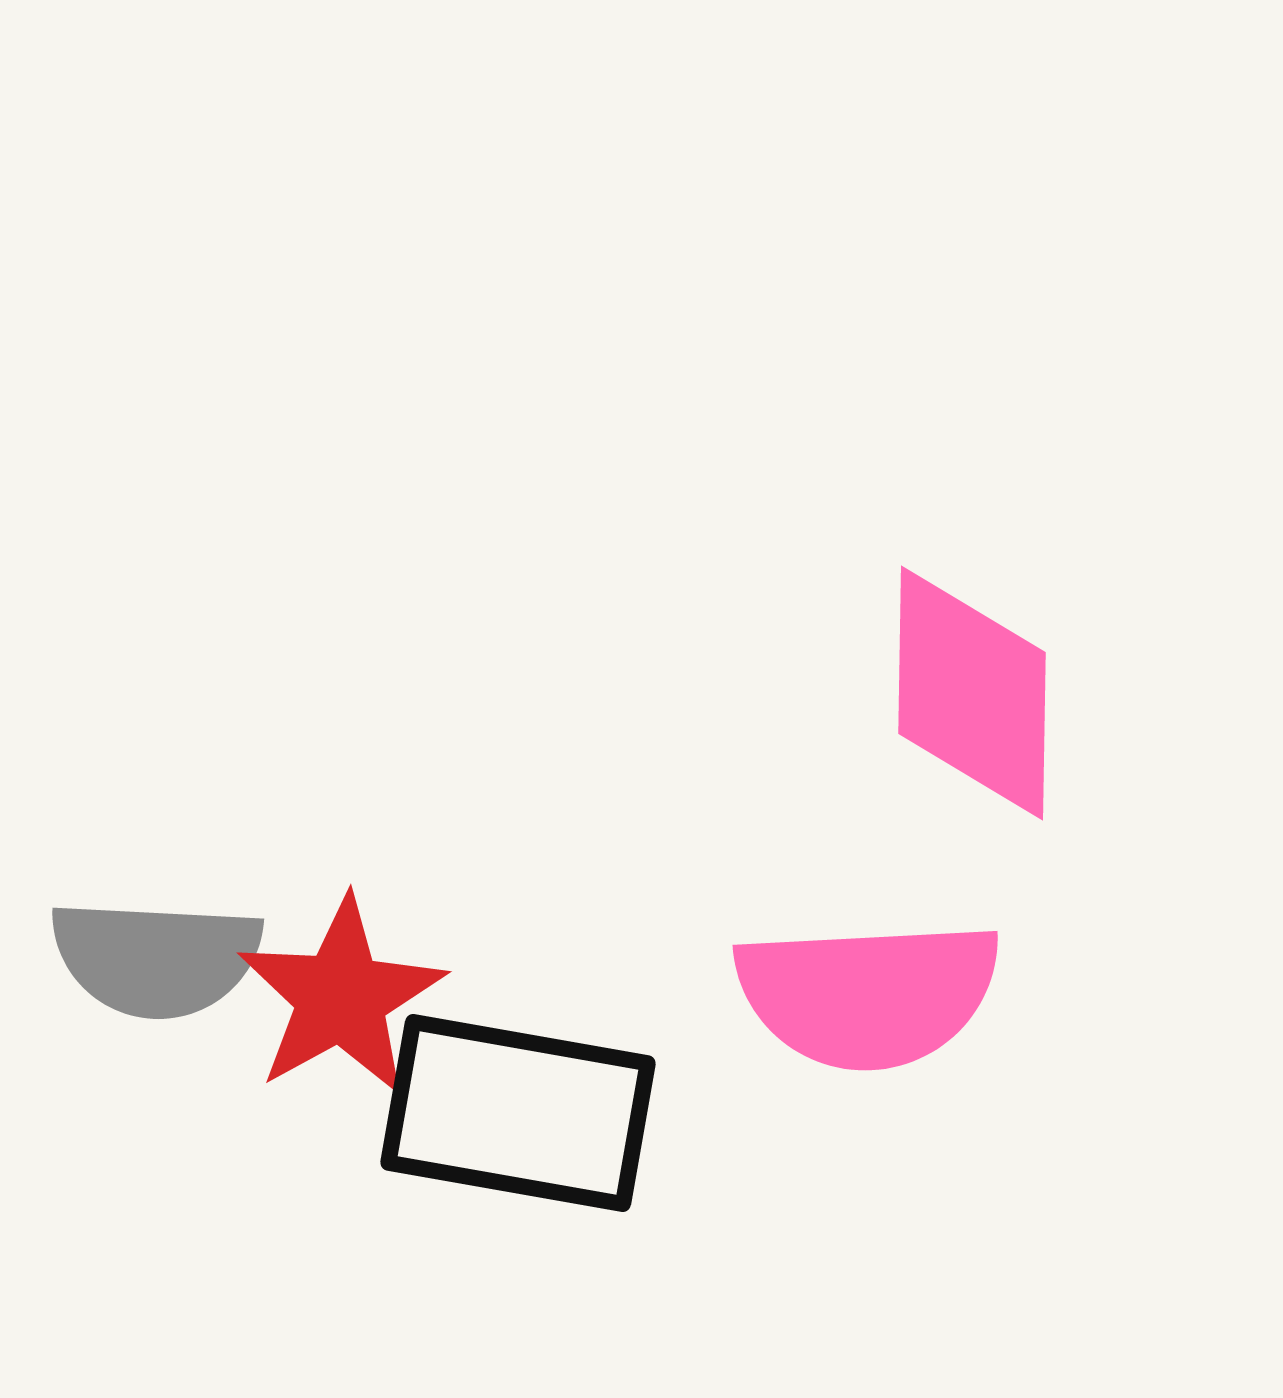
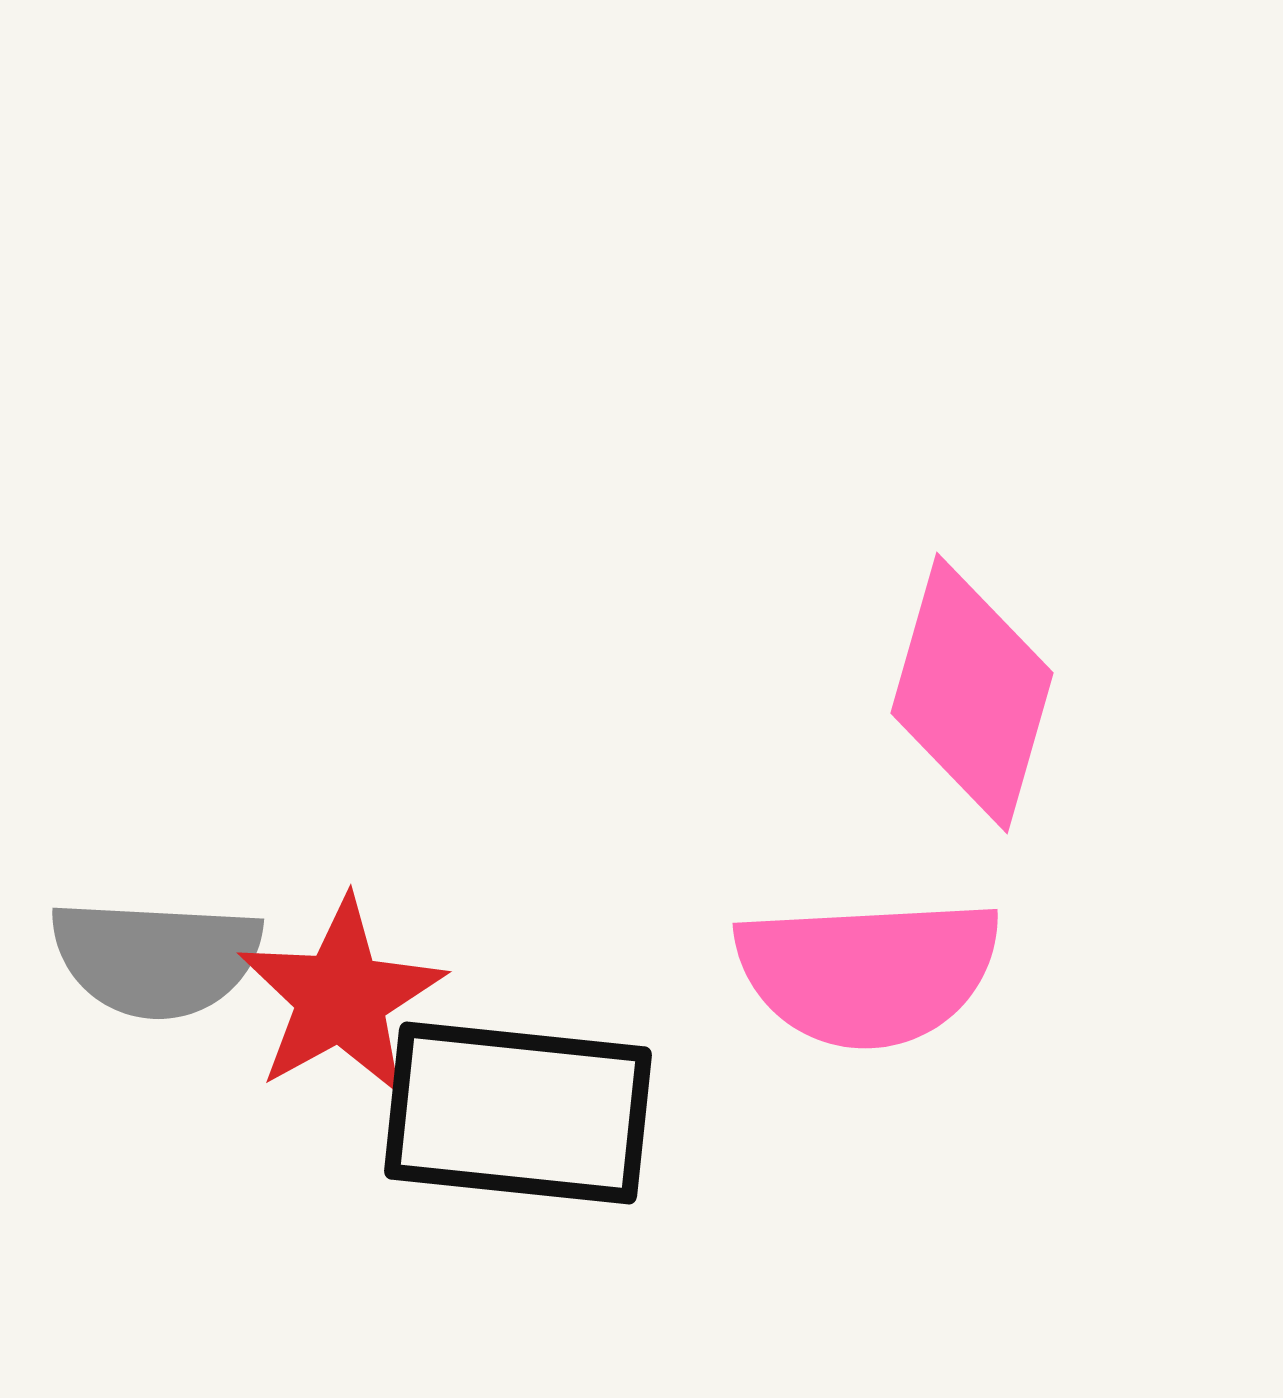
pink diamond: rotated 15 degrees clockwise
pink semicircle: moved 22 px up
black rectangle: rotated 4 degrees counterclockwise
